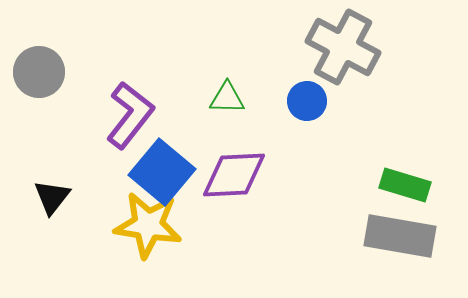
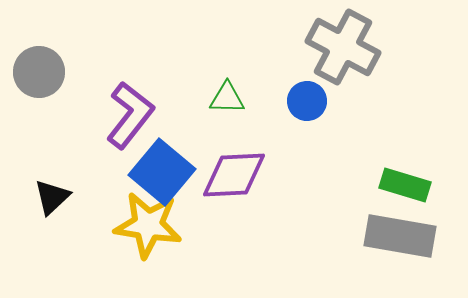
black triangle: rotated 9 degrees clockwise
